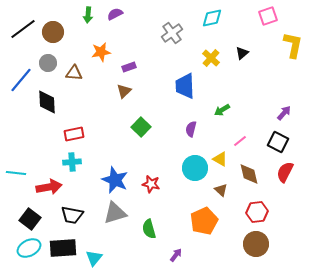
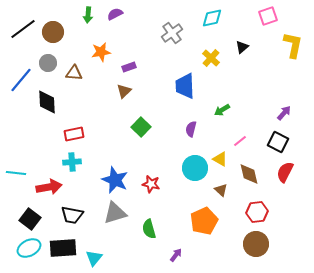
black triangle at (242, 53): moved 6 px up
